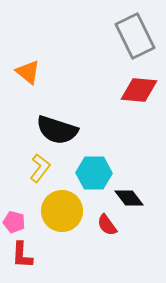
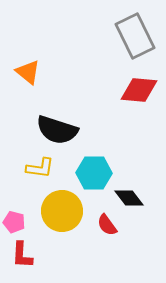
yellow L-shape: rotated 60 degrees clockwise
